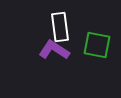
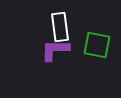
purple L-shape: moved 1 px right; rotated 32 degrees counterclockwise
